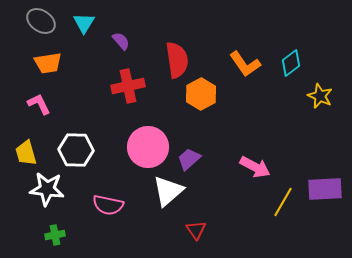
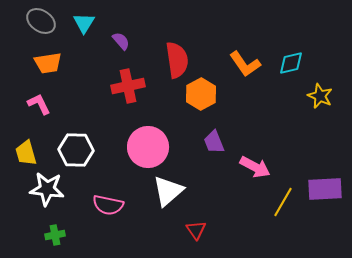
cyan diamond: rotated 24 degrees clockwise
purple trapezoid: moved 25 px right, 17 px up; rotated 70 degrees counterclockwise
